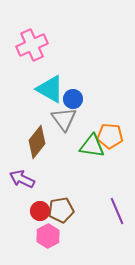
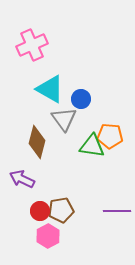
blue circle: moved 8 px right
brown diamond: rotated 24 degrees counterclockwise
purple line: rotated 68 degrees counterclockwise
